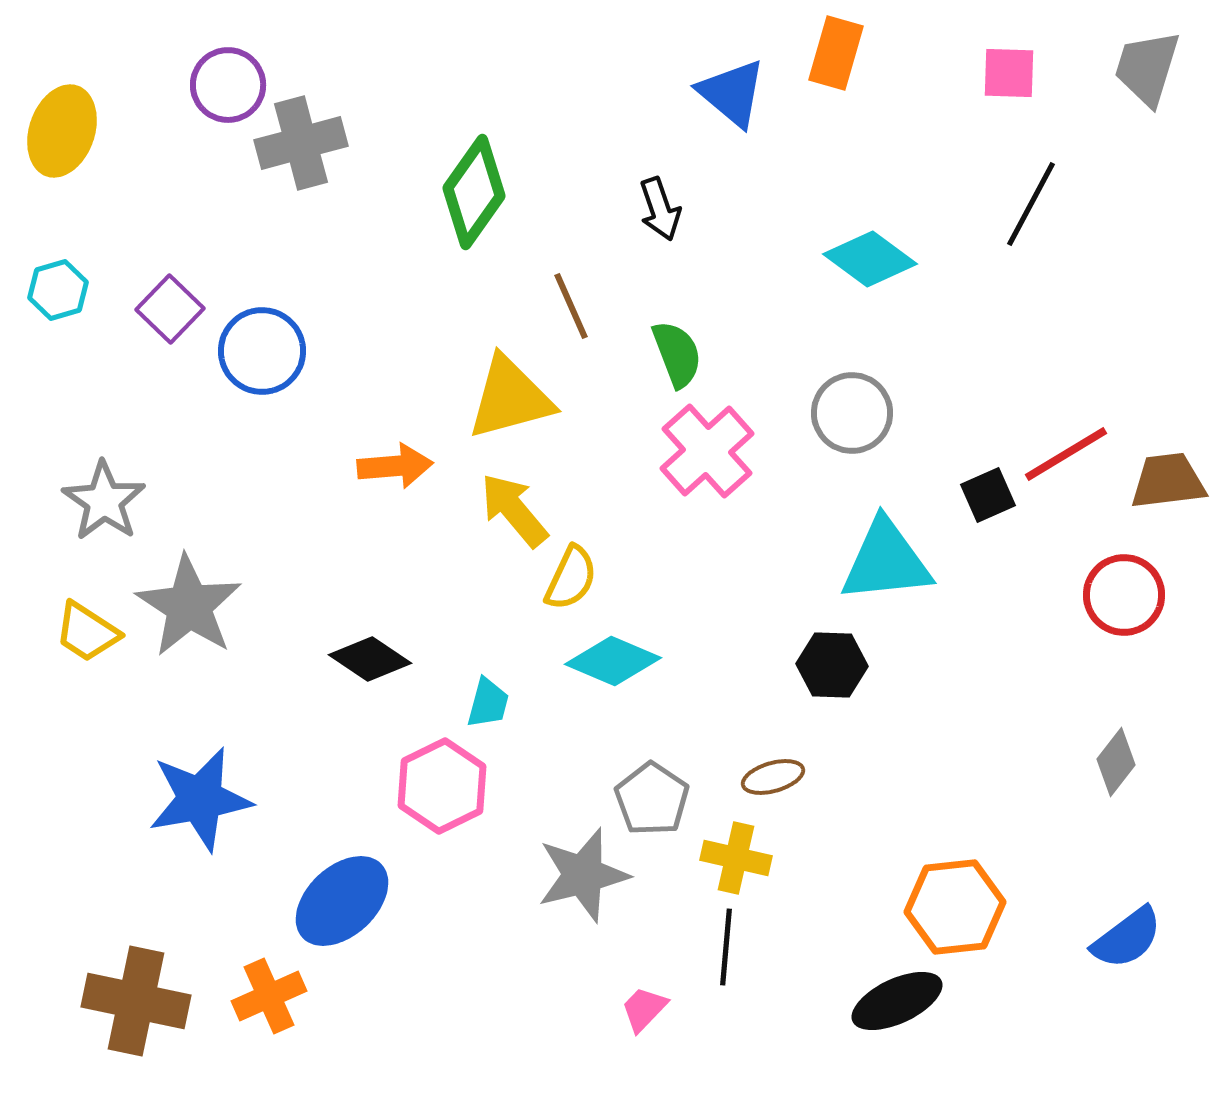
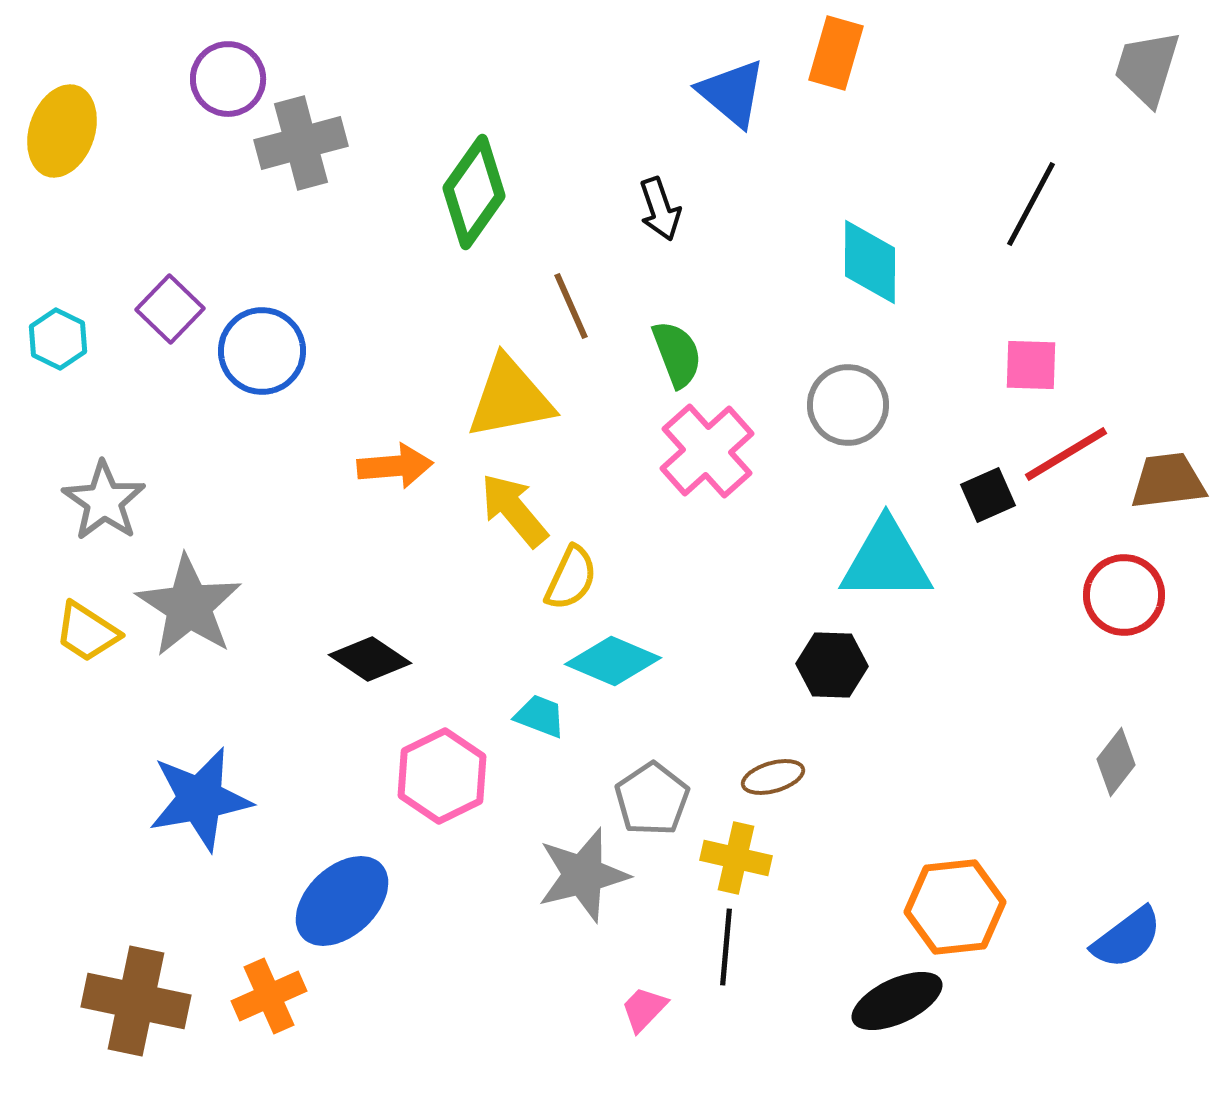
pink square at (1009, 73): moved 22 px right, 292 px down
purple circle at (228, 85): moved 6 px up
cyan diamond at (870, 259): moved 3 px down; rotated 54 degrees clockwise
cyan hexagon at (58, 290): moved 49 px down; rotated 18 degrees counterclockwise
yellow triangle at (510, 398): rotated 4 degrees clockwise
gray circle at (852, 413): moved 4 px left, 8 px up
cyan triangle at (886, 561): rotated 6 degrees clockwise
cyan trapezoid at (488, 703): moved 52 px right, 13 px down; rotated 84 degrees counterclockwise
pink hexagon at (442, 786): moved 10 px up
gray pentagon at (652, 799): rotated 4 degrees clockwise
